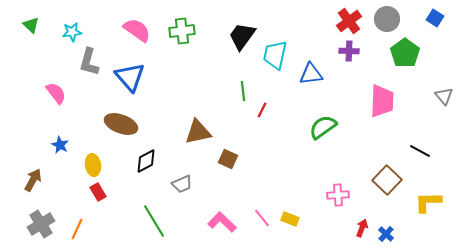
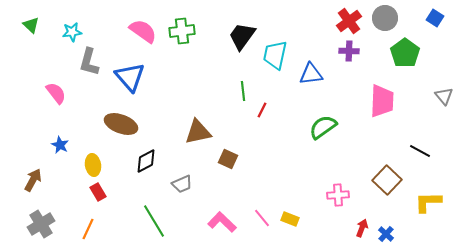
gray circle at (387, 19): moved 2 px left, 1 px up
pink semicircle at (137, 30): moved 6 px right, 1 px down
orange line at (77, 229): moved 11 px right
